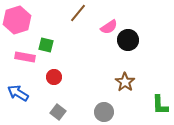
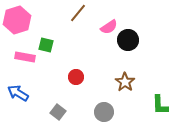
red circle: moved 22 px right
